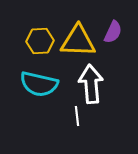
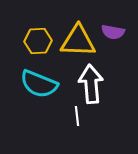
purple semicircle: rotated 75 degrees clockwise
yellow hexagon: moved 2 px left
cyan semicircle: rotated 9 degrees clockwise
